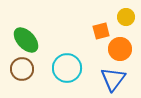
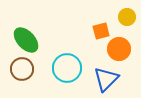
yellow circle: moved 1 px right
orange circle: moved 1 px left
blue triangle: moved 7 px left; rotated 8 degrees clockwise
